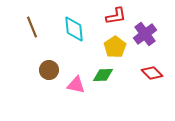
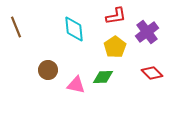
brown line: moved 16 px left
purple cross: moved 2 px right, 2 px up
brown circle: moved 1 px left
green diamond: moved 2 px down
